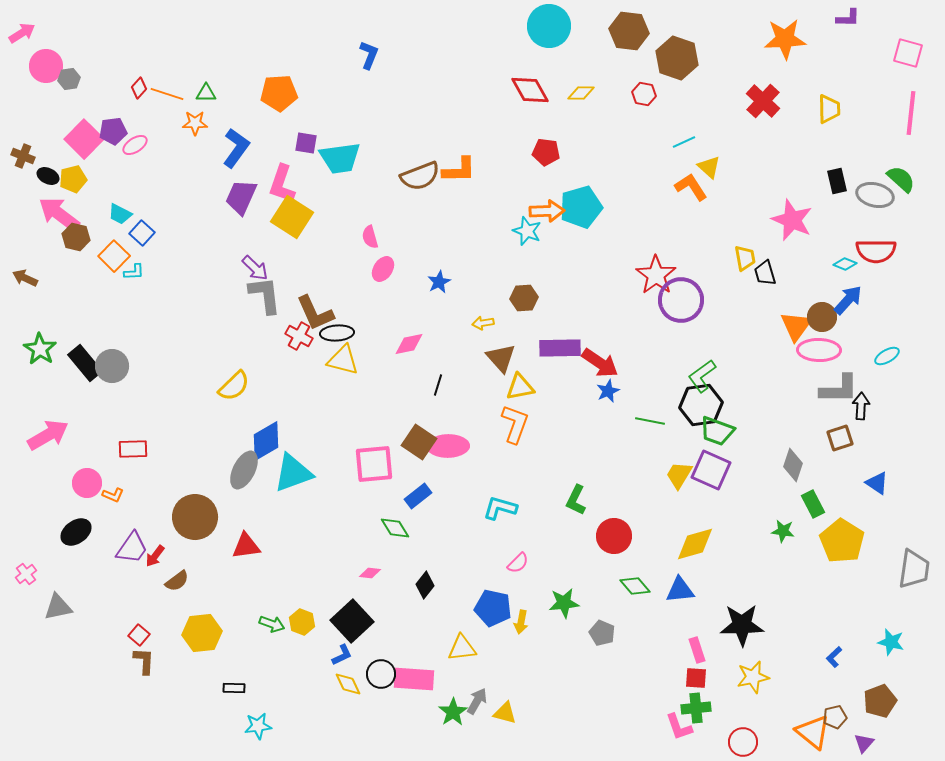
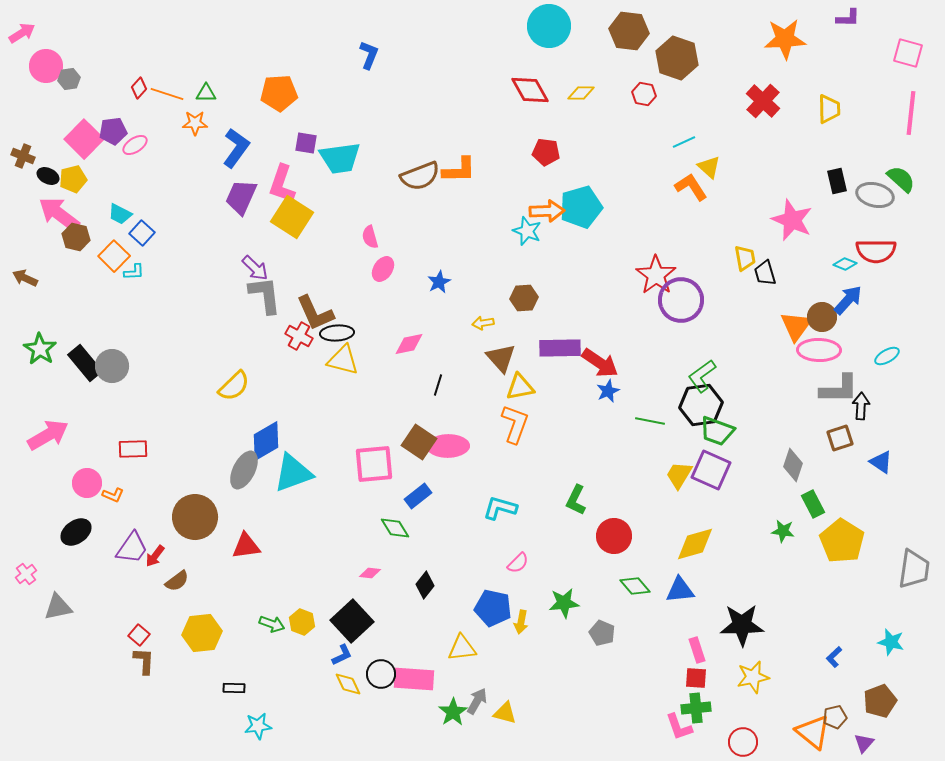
blue triangle at (877, 483): moved 4 px right, 21 px up
